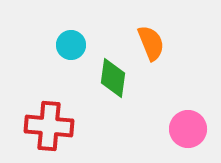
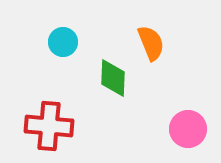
cyan circle: moved 8 px left, 3 px up
green diamond: rotated 6 degrees counterclockwise
